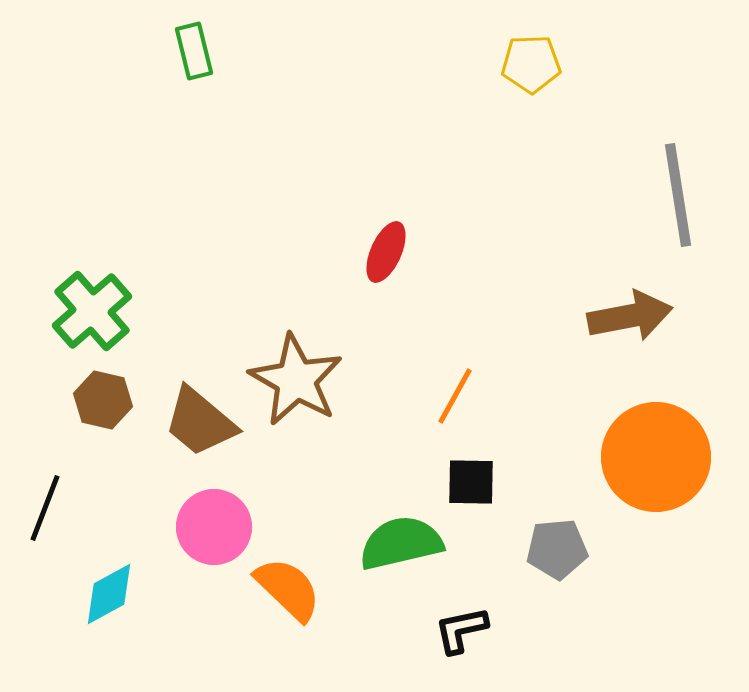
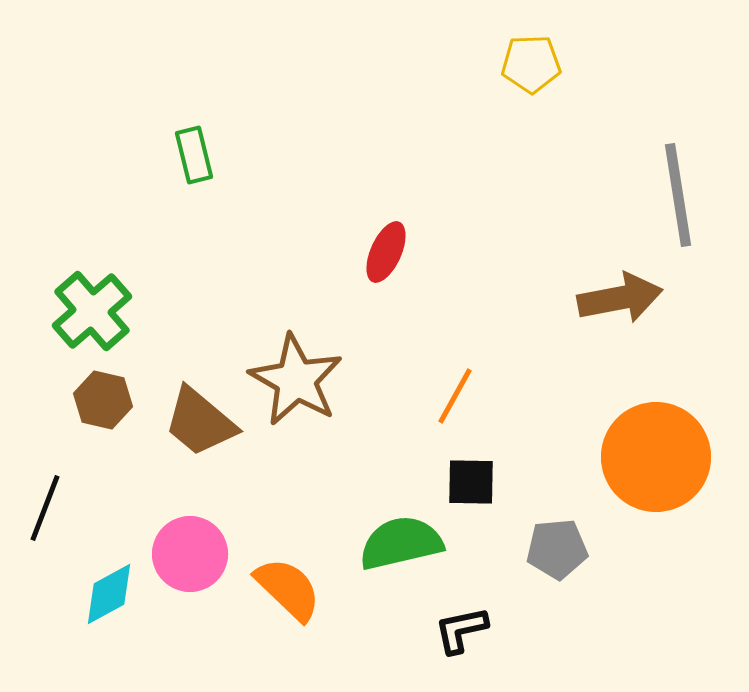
green rectangle: moved 104 px down
brown arrow: moved 10 px left, 18 px up
pink circle: moved 24 px left, 27 px down
